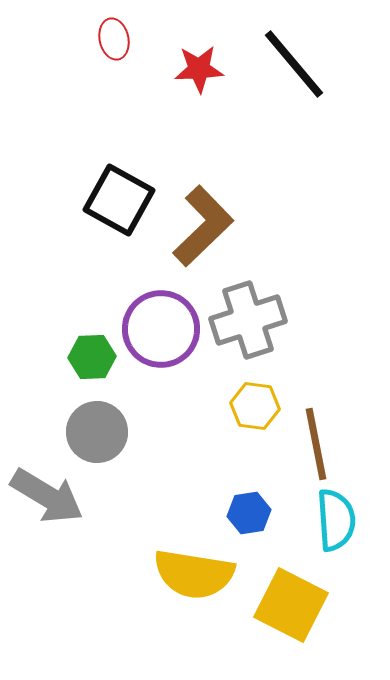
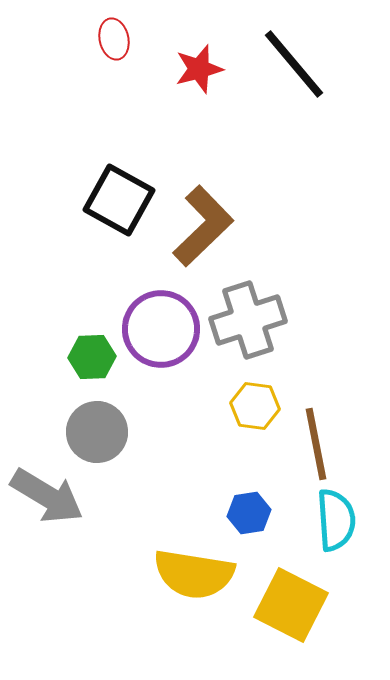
red star: rotated 12 degrees counterclockwise
